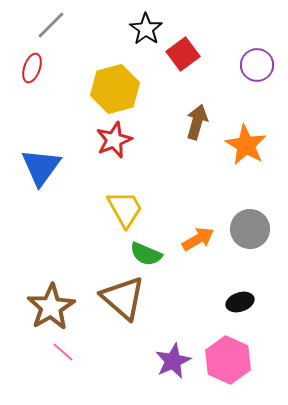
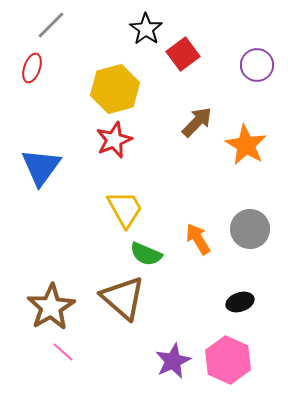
brown arrow: rotated 28 degrees clockwise
orange arrow: rotated 92 degrees counterclockwise
